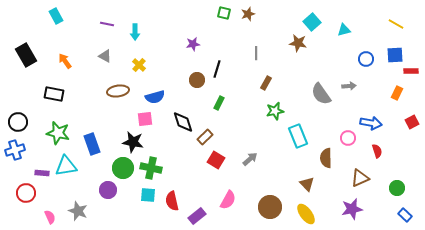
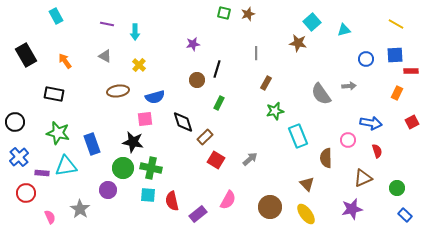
black circle at (18, 122): moved 3 px left
pink circle at (348, 138): moved 2 px down
blue cross at (15, 150): moved 4 px right, 7 px down; rotated 24 degrees counterclockwise
brown triangle at (360, 178): moved 3 px right
gray star at (78, 211): moved 2 px right, 2 px up; rotated 12 degrees clockwise
purple rectangle at (197, 216): moved 1 px right, 2 px up
